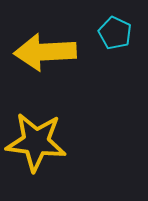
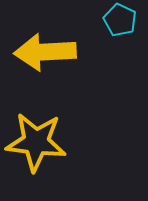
cyan pentagon: moved 5 px right, 13 px up
